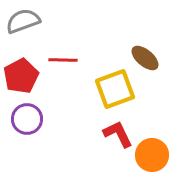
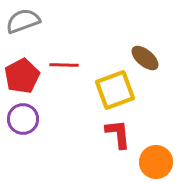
red line: moved 1 px right, 5 px down
red pentagon: moved 1 px right
yellow square: moved 1 px down
purple circle: moved 4 px left
red L-shape: rotated 20 degrees clockwise
orange circle: moved 4 px right, 7 px down
